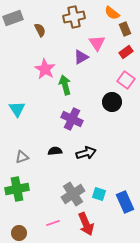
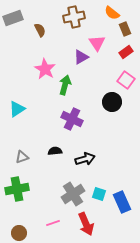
green arrow: rotated 30 degrees clockwise
cyan triangle: rotated 30 degrees clockwise
black arrow: moved 1 px left, 6 px down
blue rectangle: moved 3 px left
